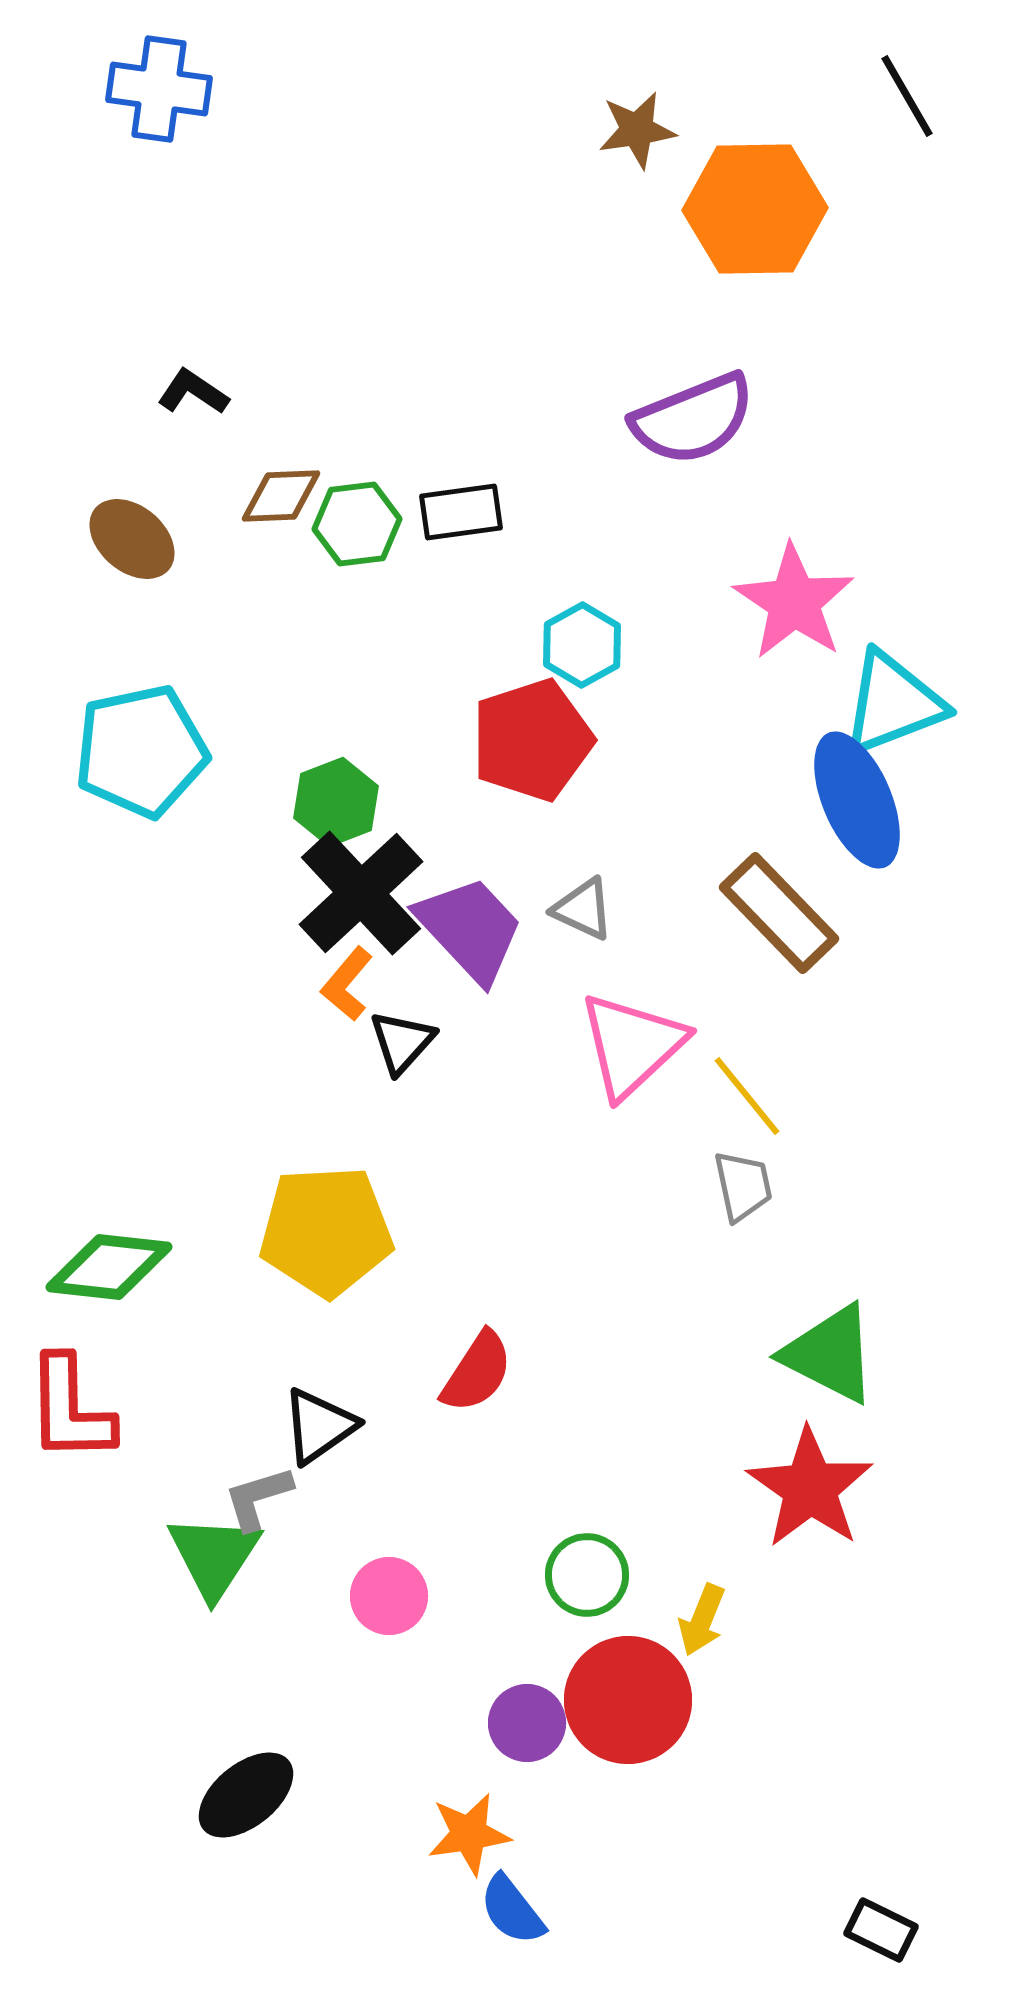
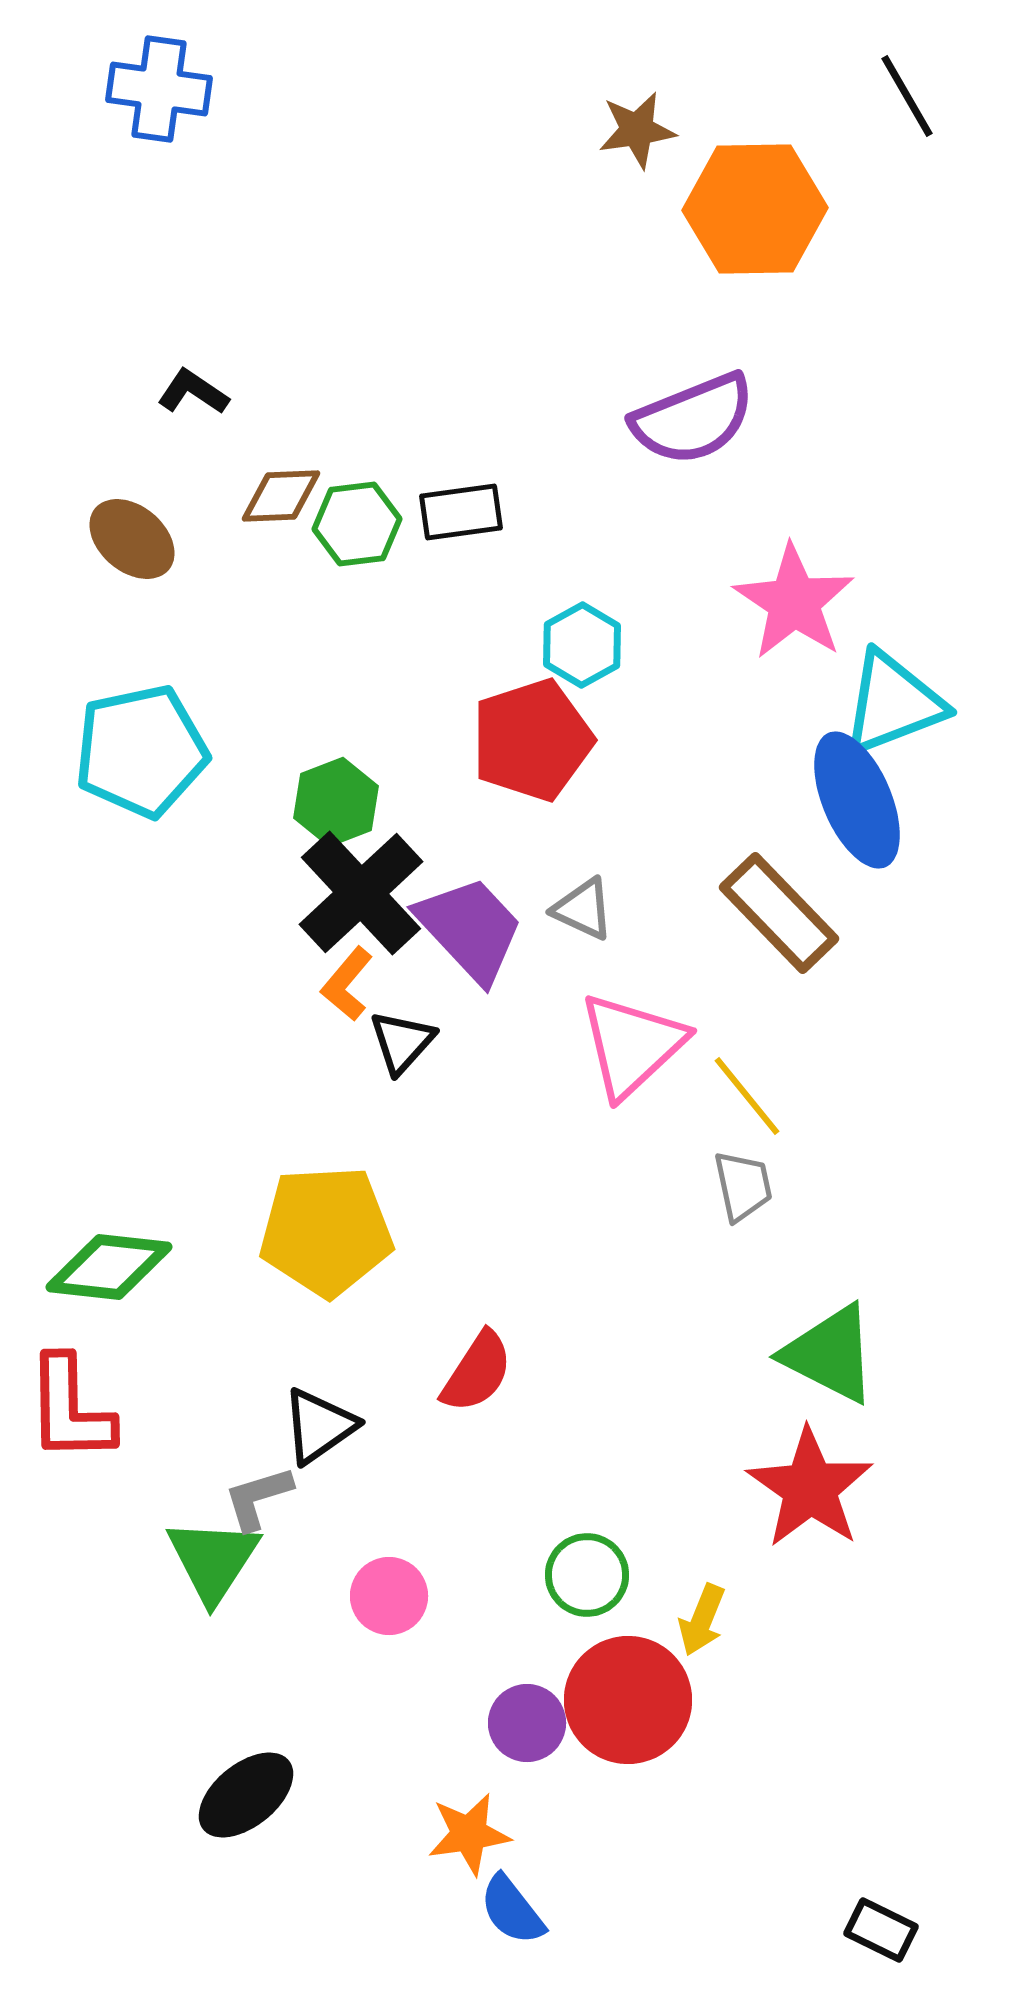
green triangle at (214, 1556): moved 1 px left, 4 px down
